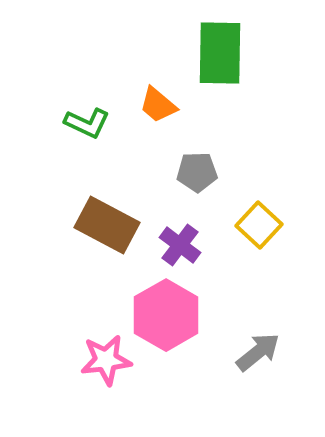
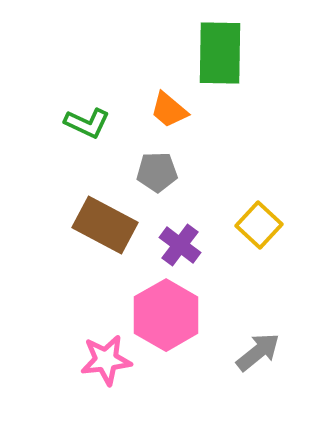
orange trapezoid: moved 11 px right, 5 px down
gray pentagon: moved 40 px left
brown rectangle: moved 2 px left
